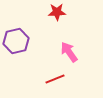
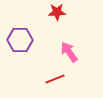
purple hexagon: moved 4 px right, 1 px up; rotated 15 degrees clockwise
